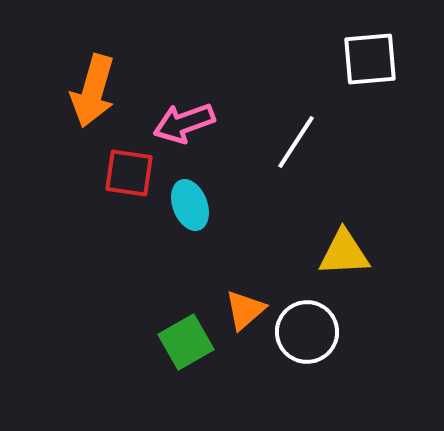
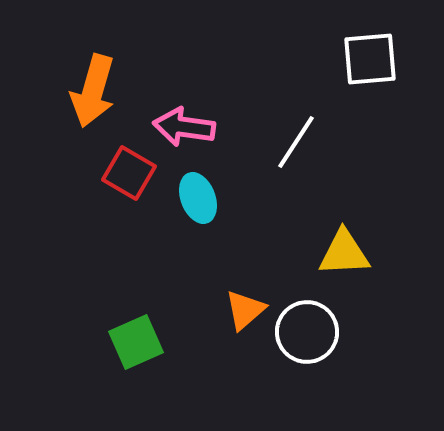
pink arrow: moved 4 px down; rotated 28 degrees clockwise
red square: rotated 22 degrees clockwise
cyan ellipse: moved 8 px right, 7 px up
green square: moved 50 px left; rotated 6 degrees clockwise
